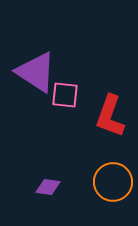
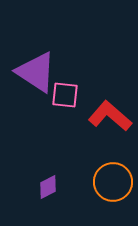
red L-shape: rotated 111 degrees clockwise
purple diamond: rotated 35 degrees counterclockwise
